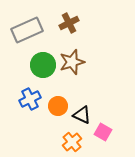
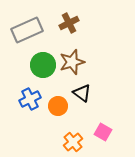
black triangle: moved 22 px up; rotated 12 degrees clockwise
orange cross: moved 1 px right
